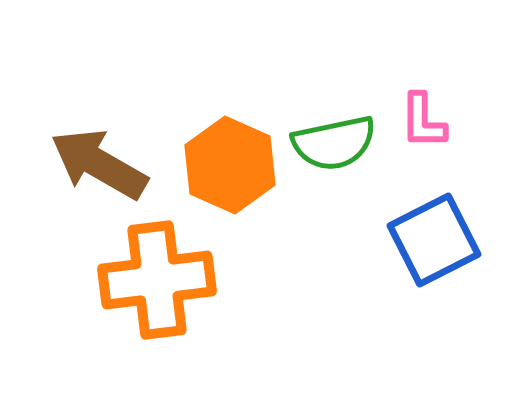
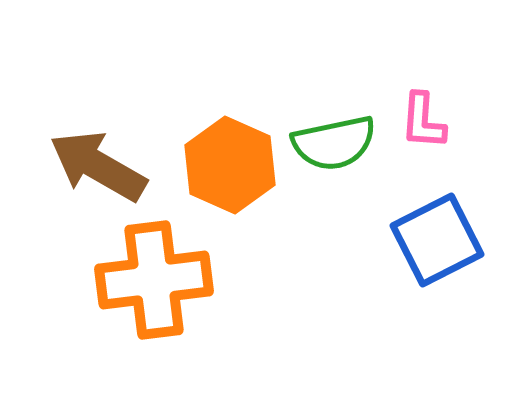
pink L-shape: rotated 4 degrees clockwise
brown arrow: moved 1 px left, 2 px down
blue square: moved 3 px right
orange cross: moved 3 px left
